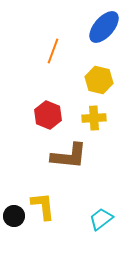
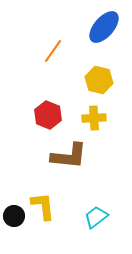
orange line: rotated 15 degrees clockwise
cyan trapezoid: moved 5 px left, 2 px up
